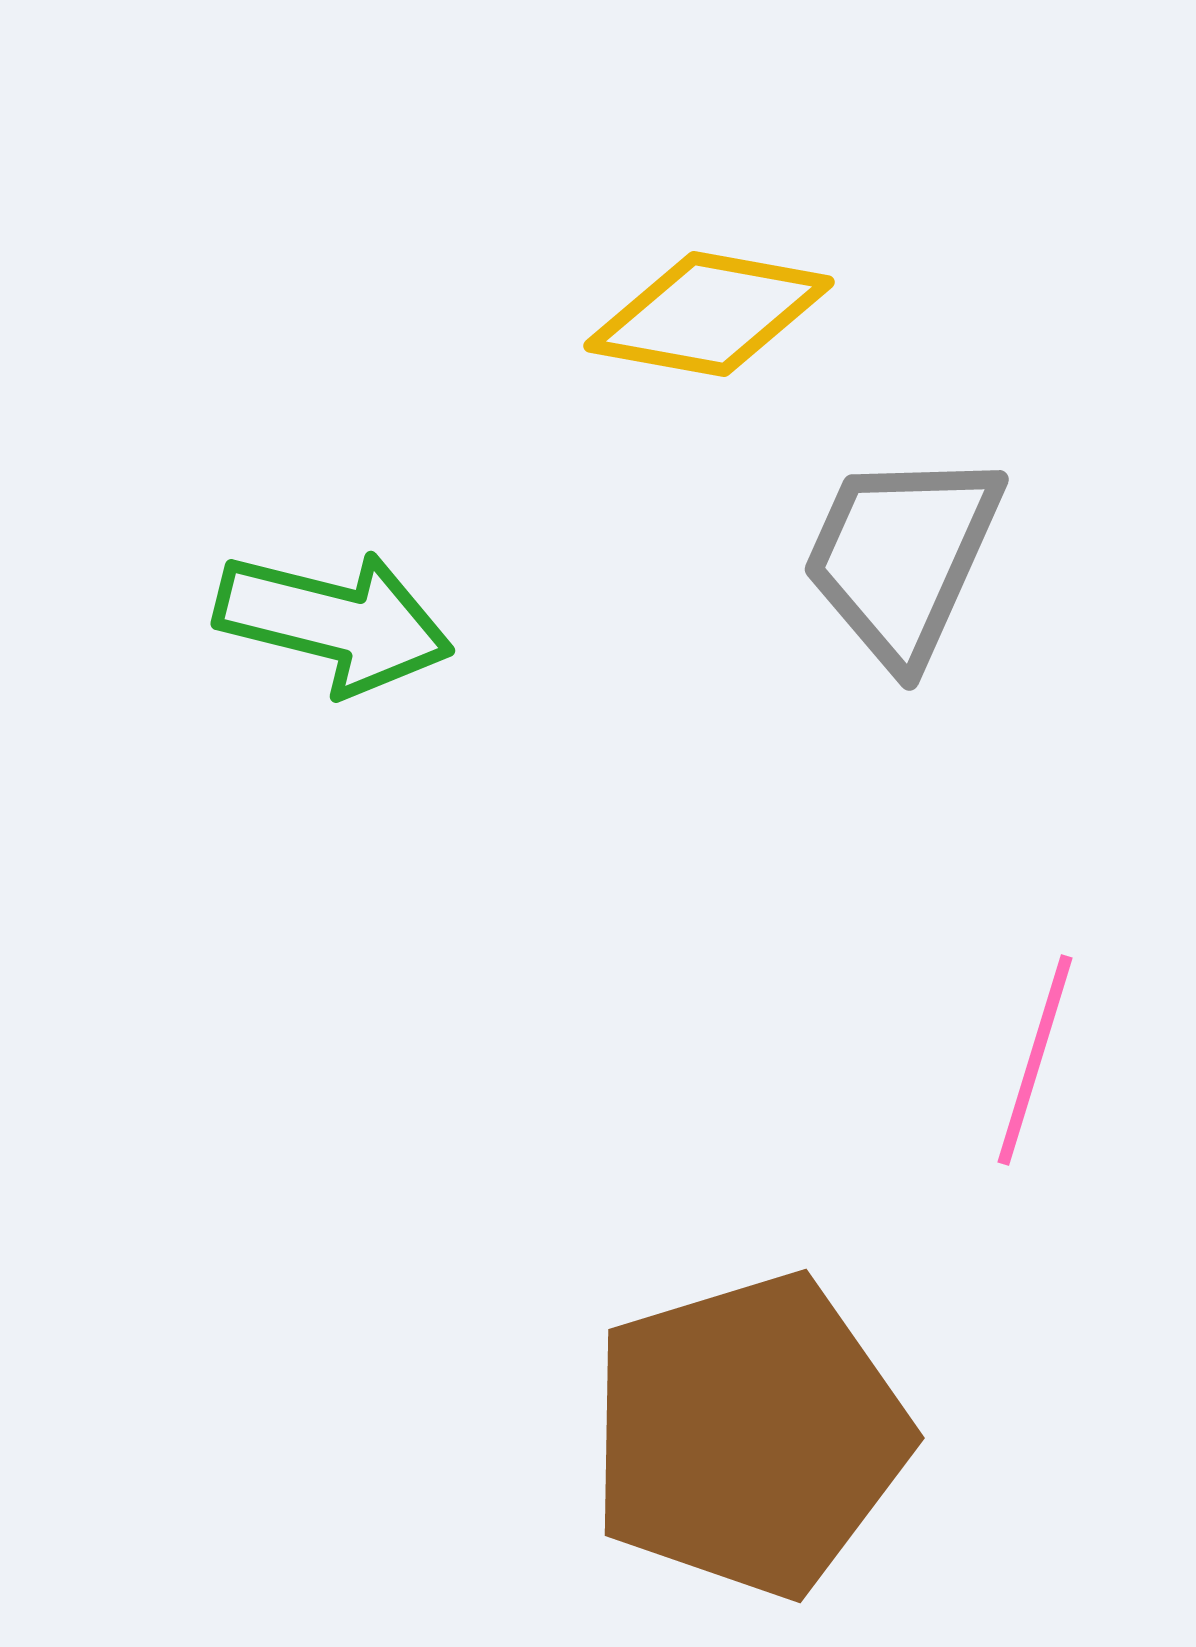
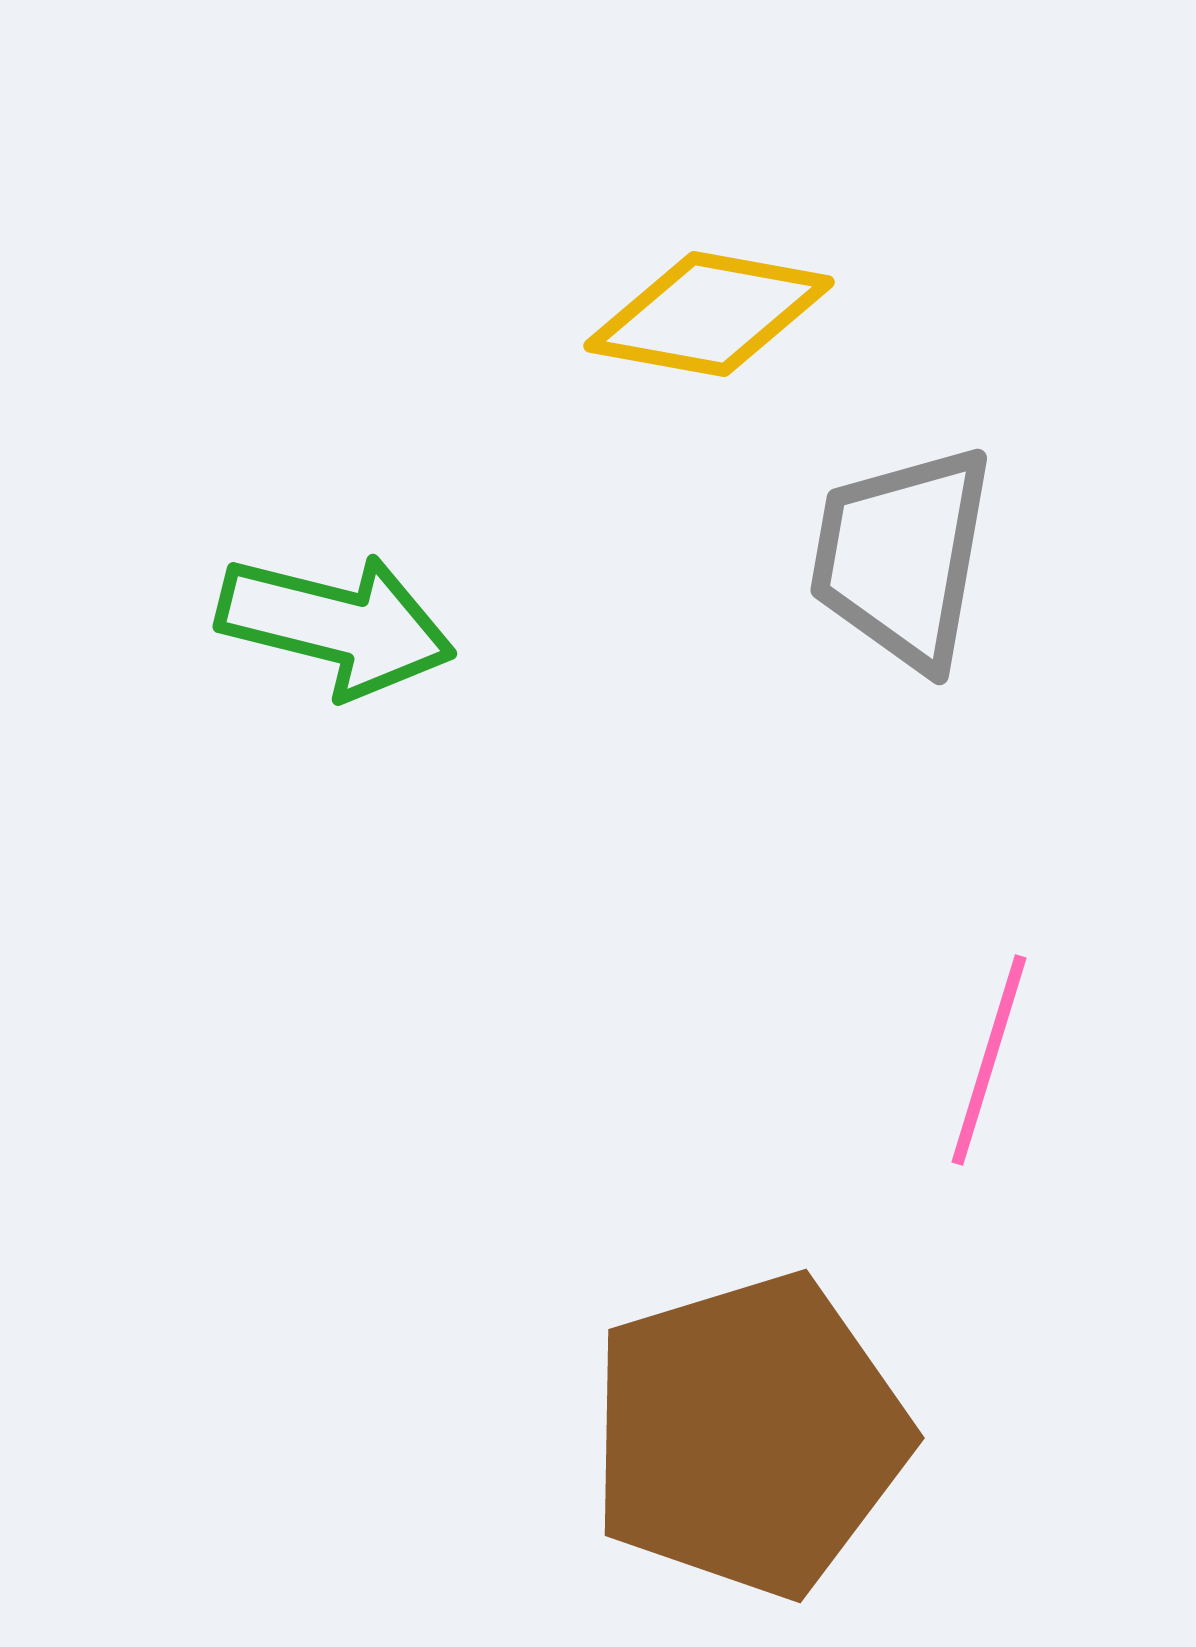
gray trapezoid: rotated 14 degrees counterclockwise
green arrow: moved 2 px right, 3 px down
pink line: moved 46 px left
